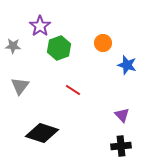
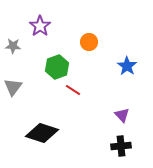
orange circle: moved 14 px left, 1 px up
green hexagon: moved 2 px left, 19 px down
blue star: moved 1 px down; rotated 18 degrees clockwise
gray triangle: moved 7 px left, 1 px down
